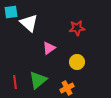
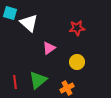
cyan square: moved 1 px left, 1 px down; rotated 24 degrees clockwise
